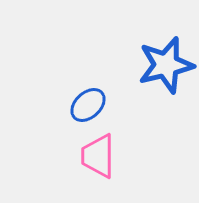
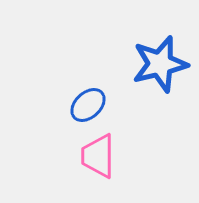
blue star: moved 6 px left, 1 px up
